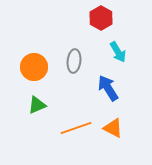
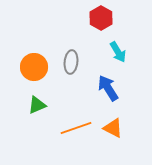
gray ellipse: moved 3 px left, 1 px down
